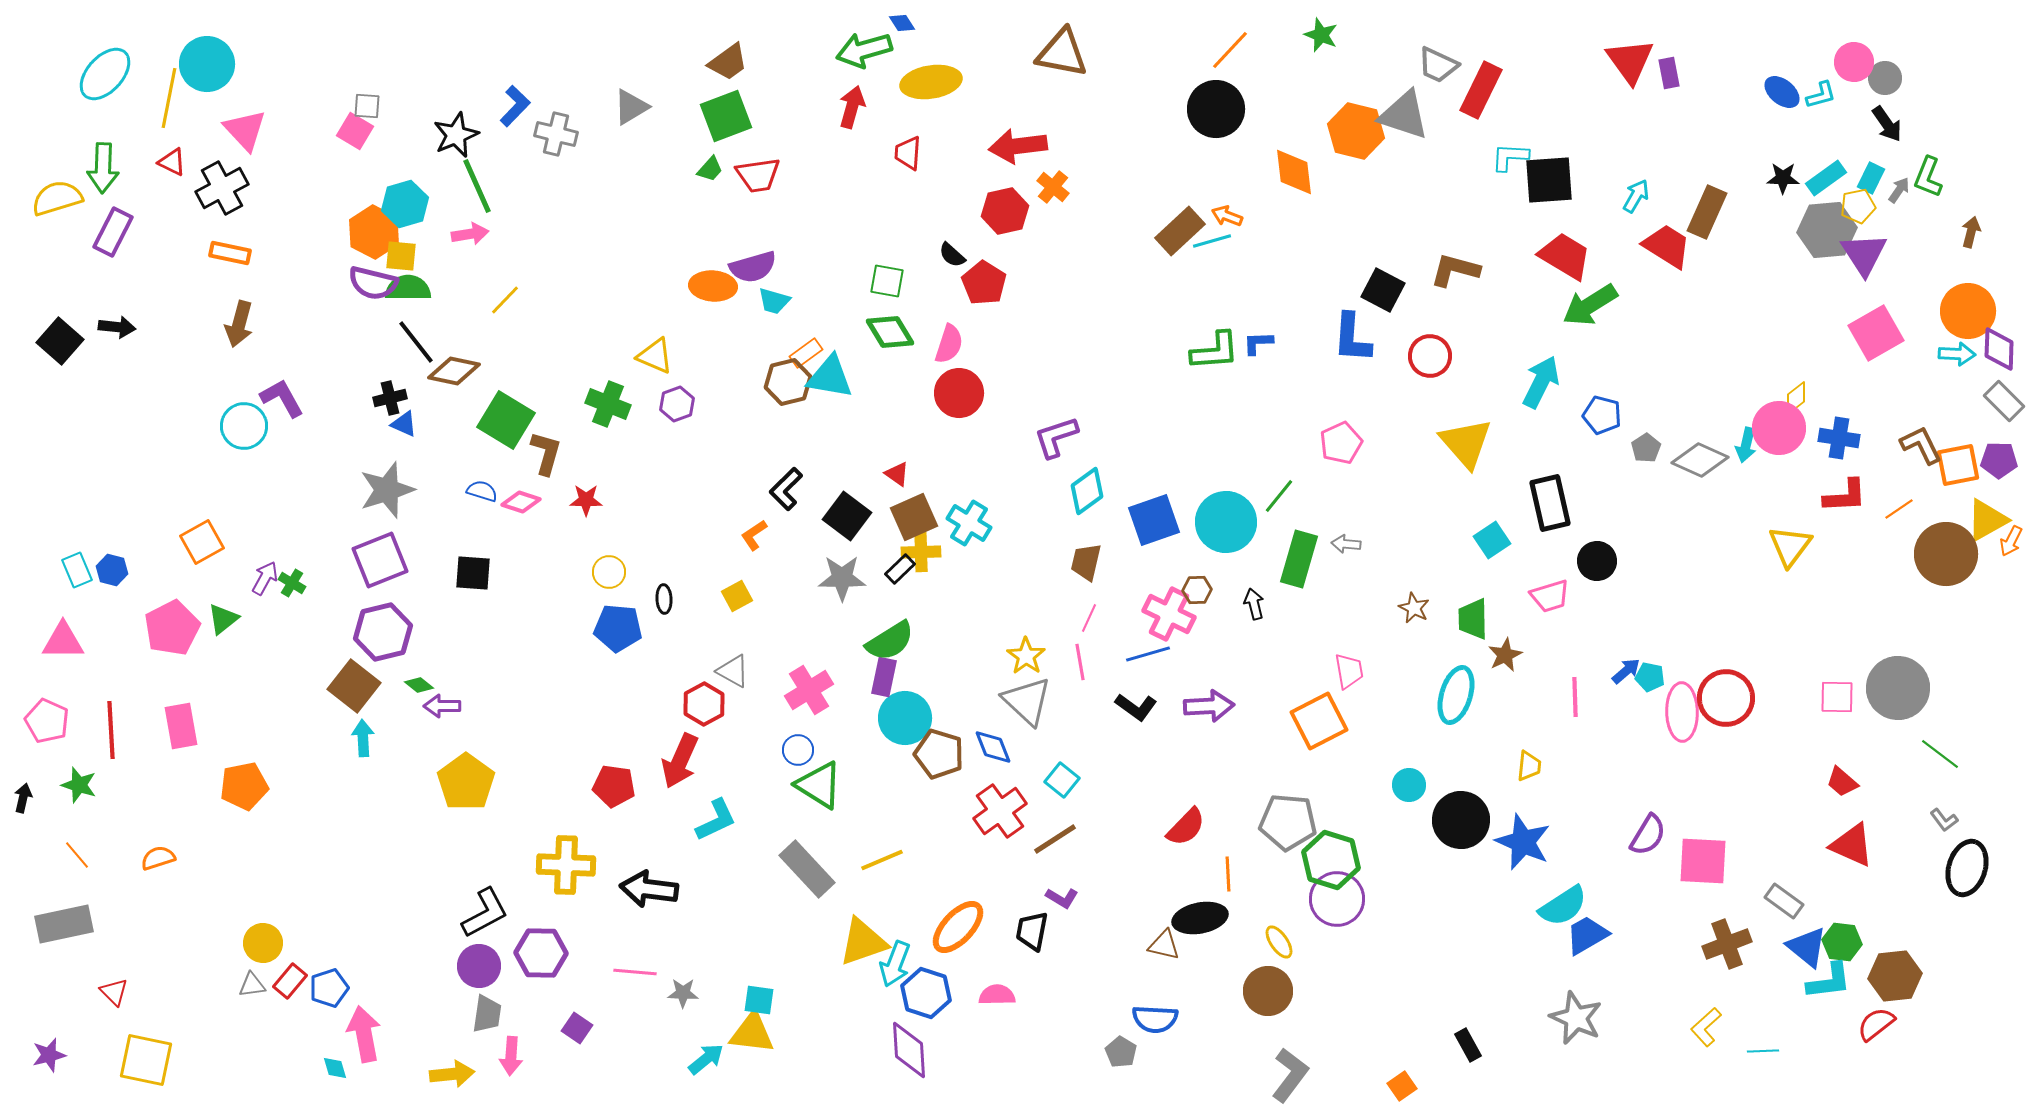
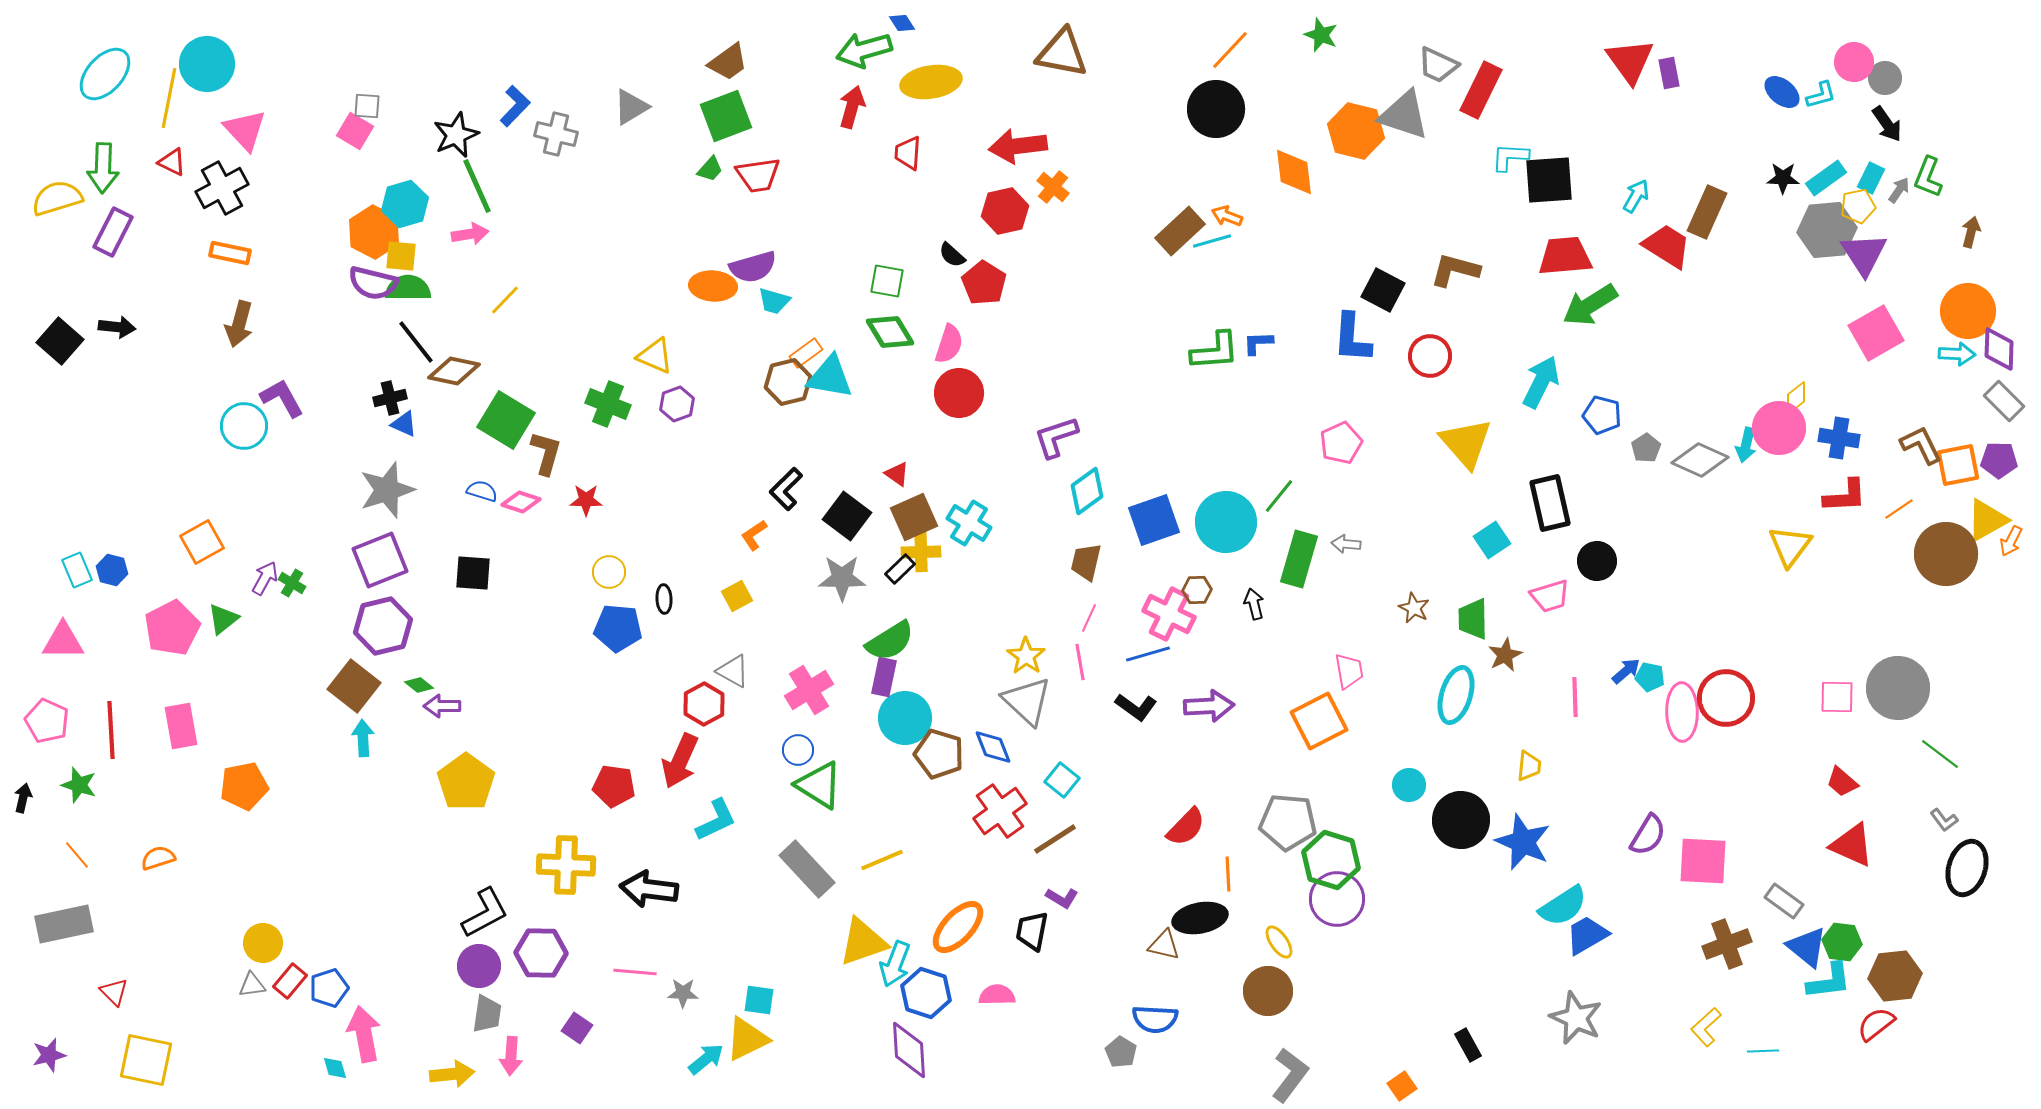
red trapezoid at (1565, 256): rotated 36 degrees counterclockwise
purple hexagon at (383, 632): moved 6 px up
yellow triangle at (752, 1033): moved 5 px left, 6 px down; rotated 33 degrees counterclockwise
